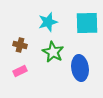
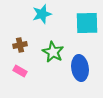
cyan star: moved 6 px left, 8 px up
brown cross: rotated 24 degrees counterclockwise
pink rectangle: rotated 56 degrees clockwise
